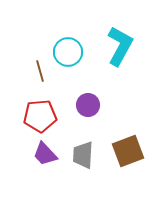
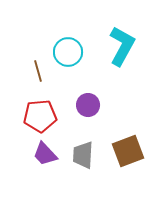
cyan L-shape: moved 2 px right
brown line: moved 2 px left
